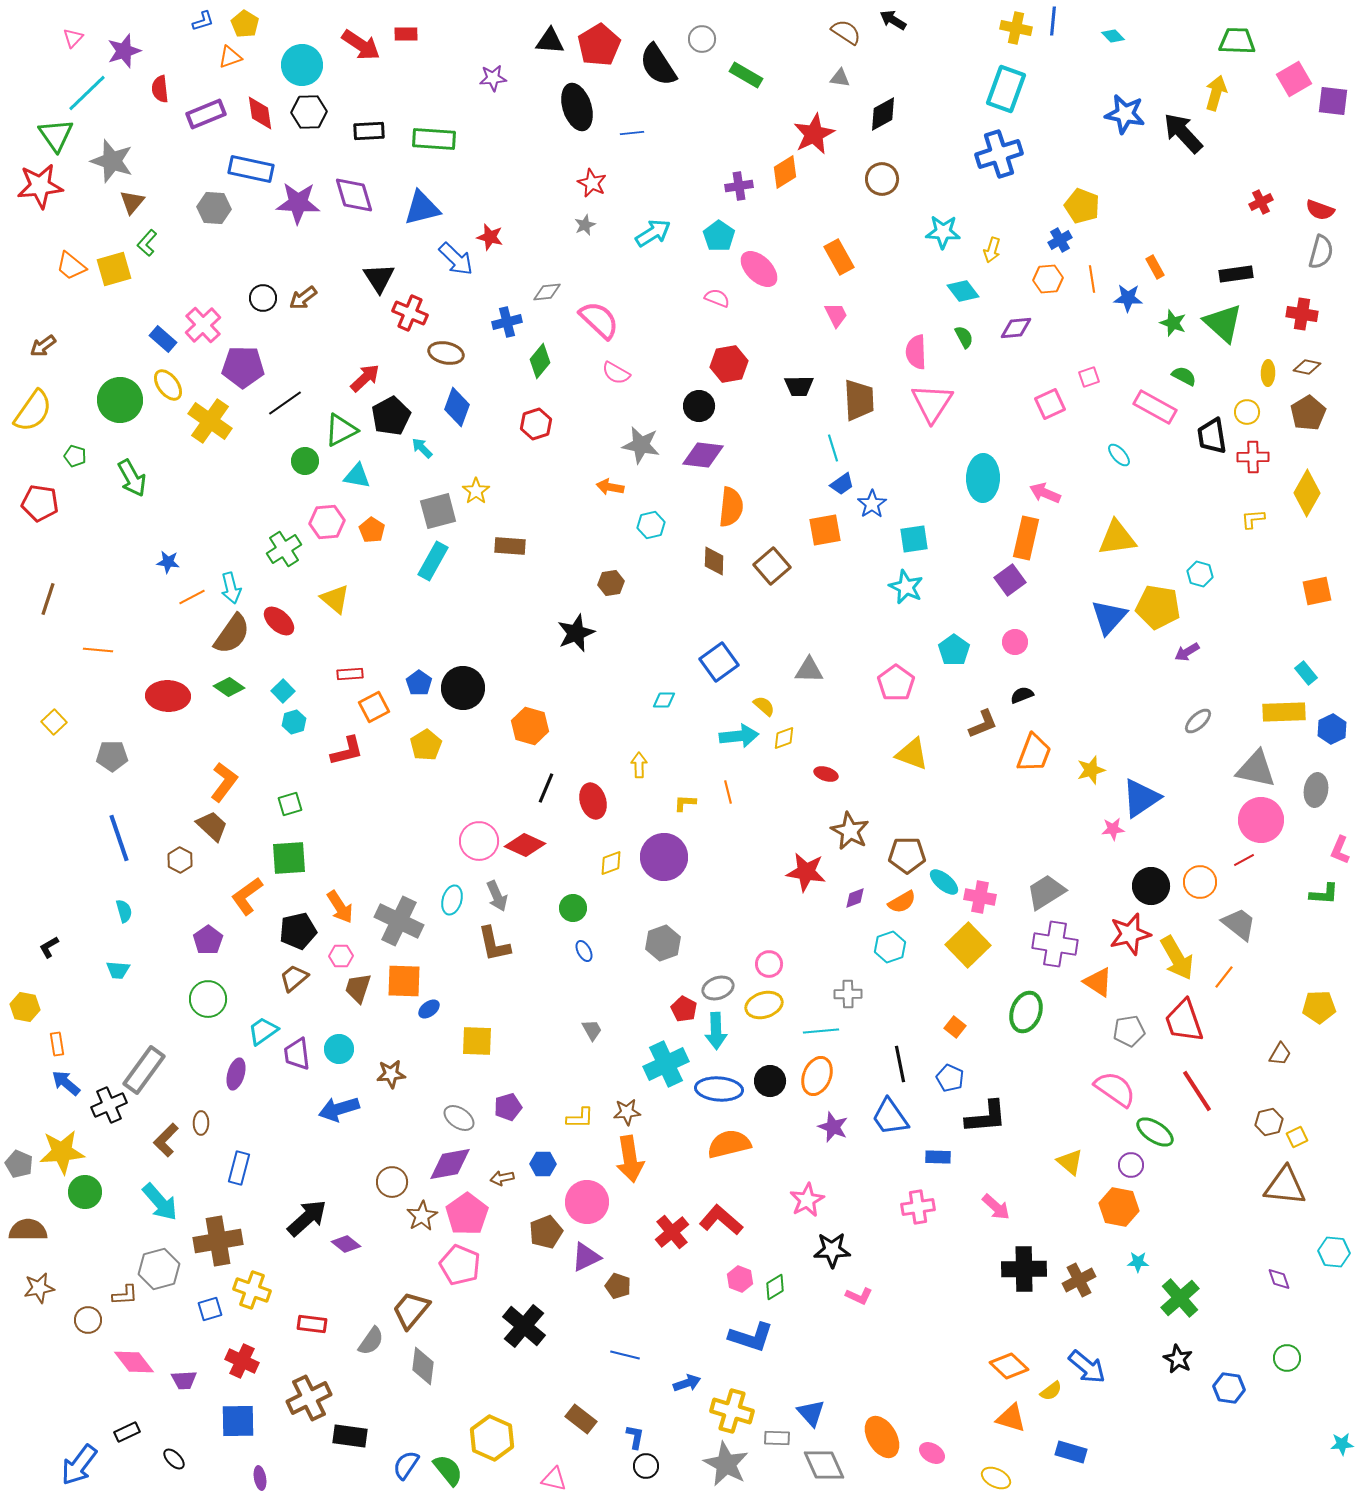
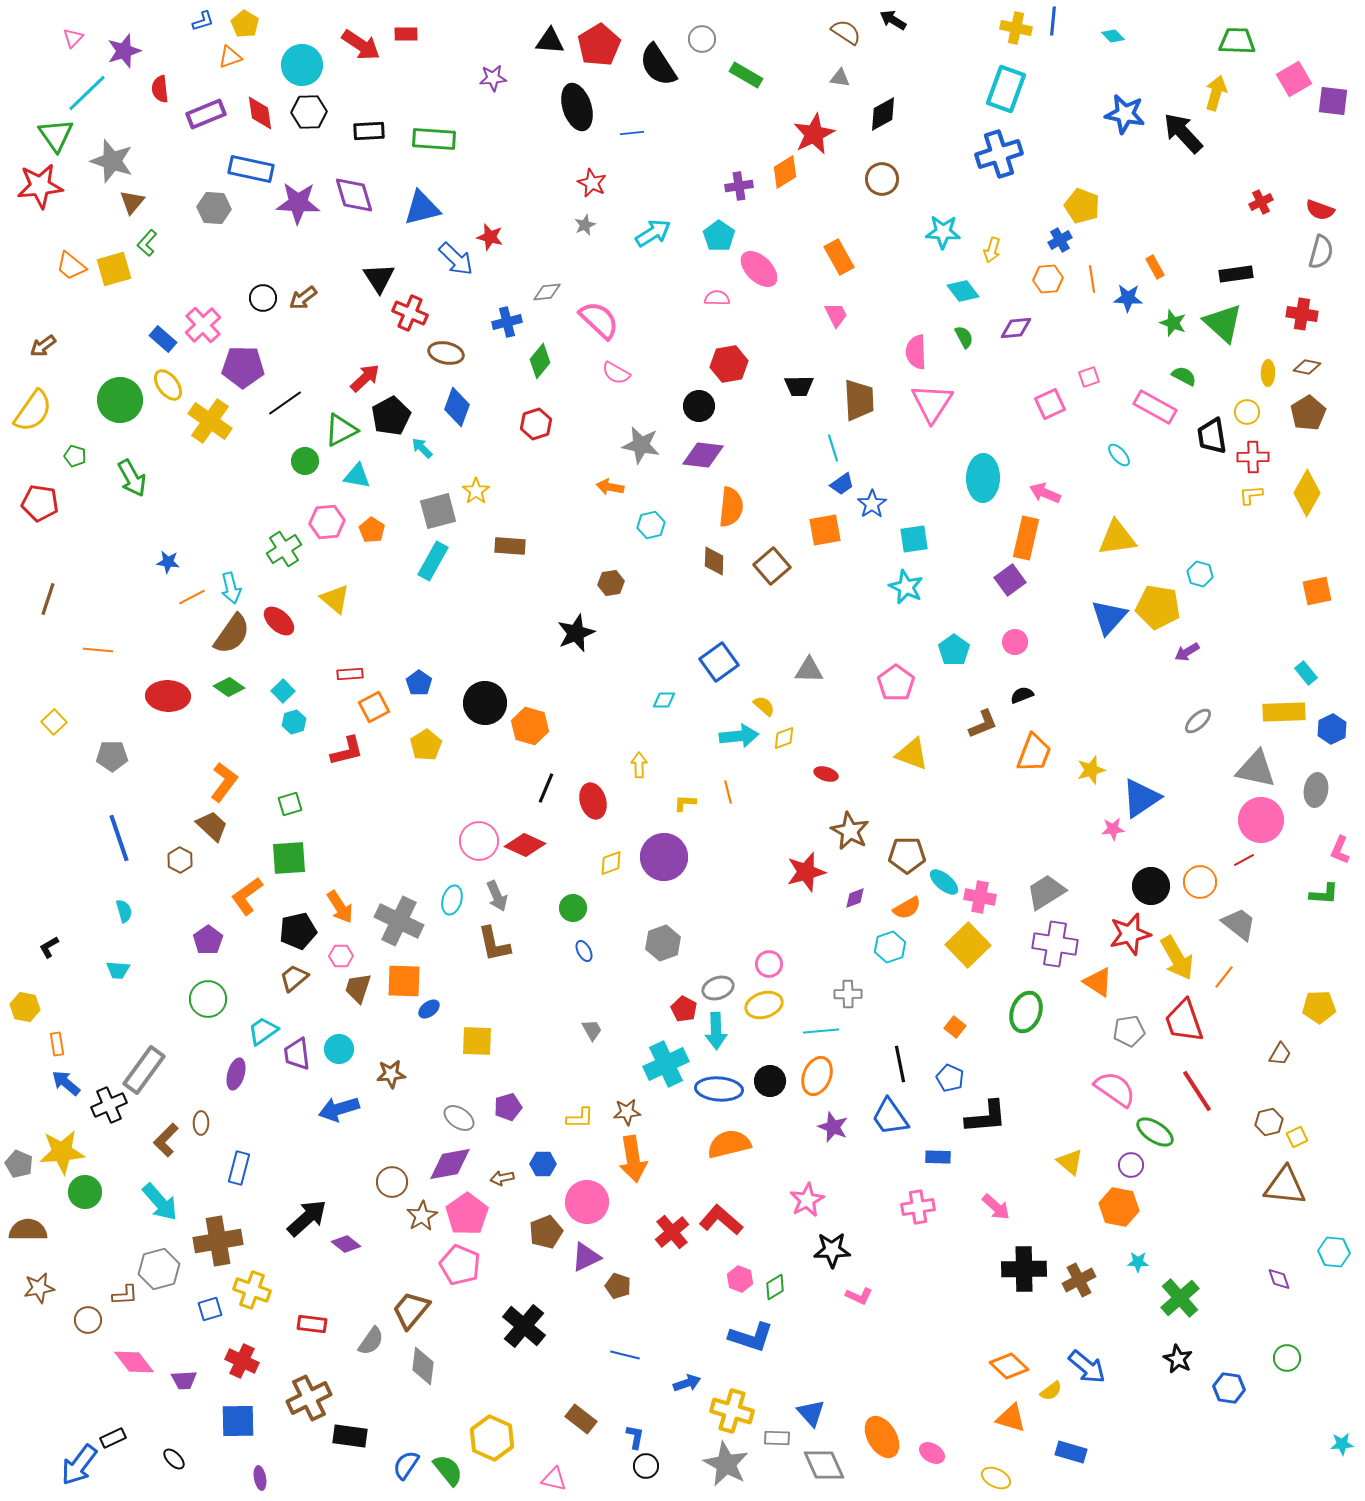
pink semicircle at (717, 298): rotated 20 degrees counterclockwise
yellow L-shape at (1253, 519): moved 2 px left, 24 px up
black circle at (463, 688): moved 22 px right, 15 px down
red star at (806, 872): rotated 24 degrees counterclockwise
orange semicircle at (902, 902): moved 5 px right, 6 px down
orange arrow at (630, 1159): moved 3 px right
black rectangle at (127, 1432): moved 14 px left, 6 px down
